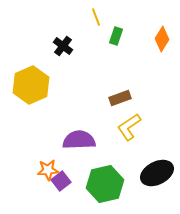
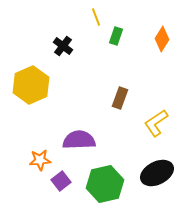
brown rectangle: rotated 50 degrees counterclockwise
yellow L-shape: moved 27 px right, 4 px up
orange star: moved 8 px left, 10 px up
